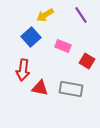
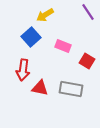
purple line: moved 7 px right, 3 px up
